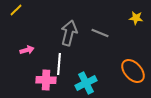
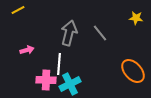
yellow line: moved 2 px right; rotated 16 degrees clockwise
gray line: rotated 30 degrees clockwise
cyan cross: moved 16 px left, 1 px down
